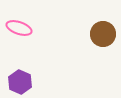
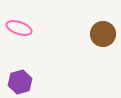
purple hexagon: rotated 20 degrees clockwise
